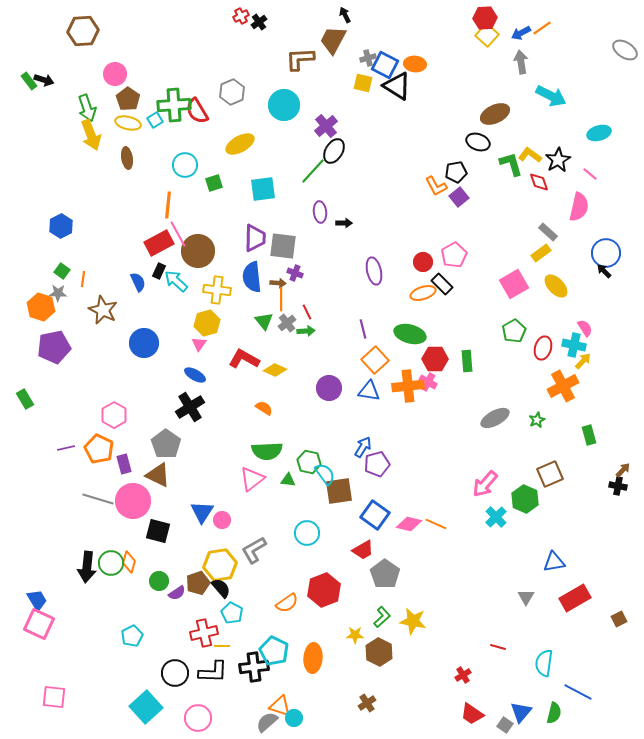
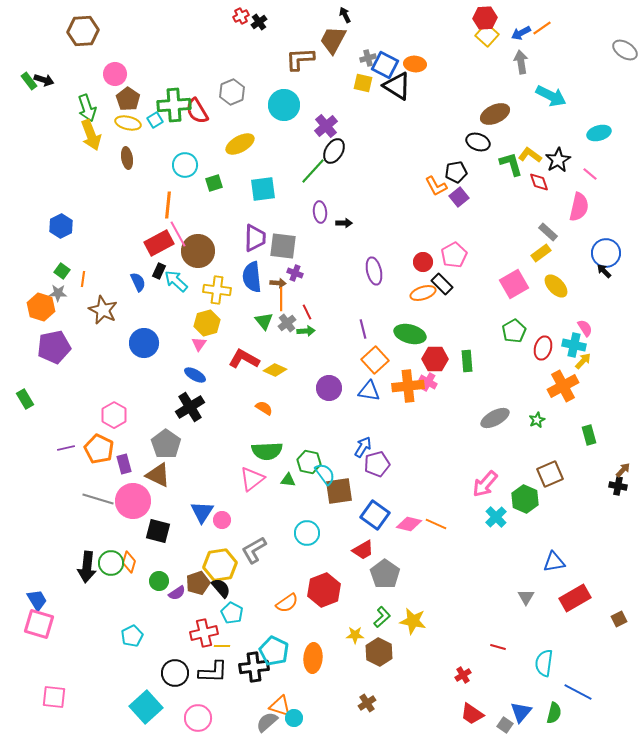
pink square at (39, 624): rotated 8 degrees counterclockwise
